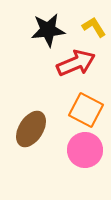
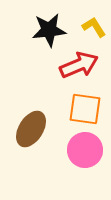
black star: moved 1 px right
red arrow: moved 3 px right, 2 px down
orange square: moved 1 px left, 1 px up; rotated 20 degrees counterclockwise
